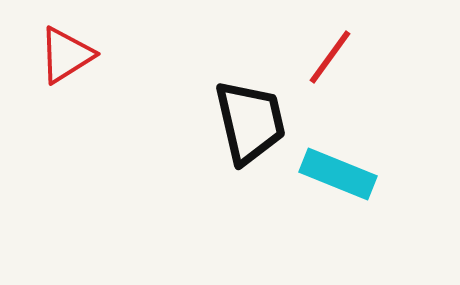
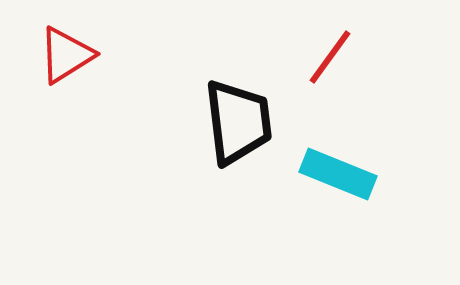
black trapezoid: moved 12 px left; rotated 6 degrees clockwise
